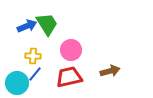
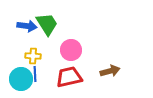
blue arrow: rotated 30 degrees clockwise
blue line: rotated 42 degrees counterclockwise
cyan circle: moved 4 px right, 4 px up
